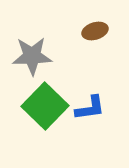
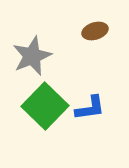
gray star: rotated 21 degrees counterclockwise
